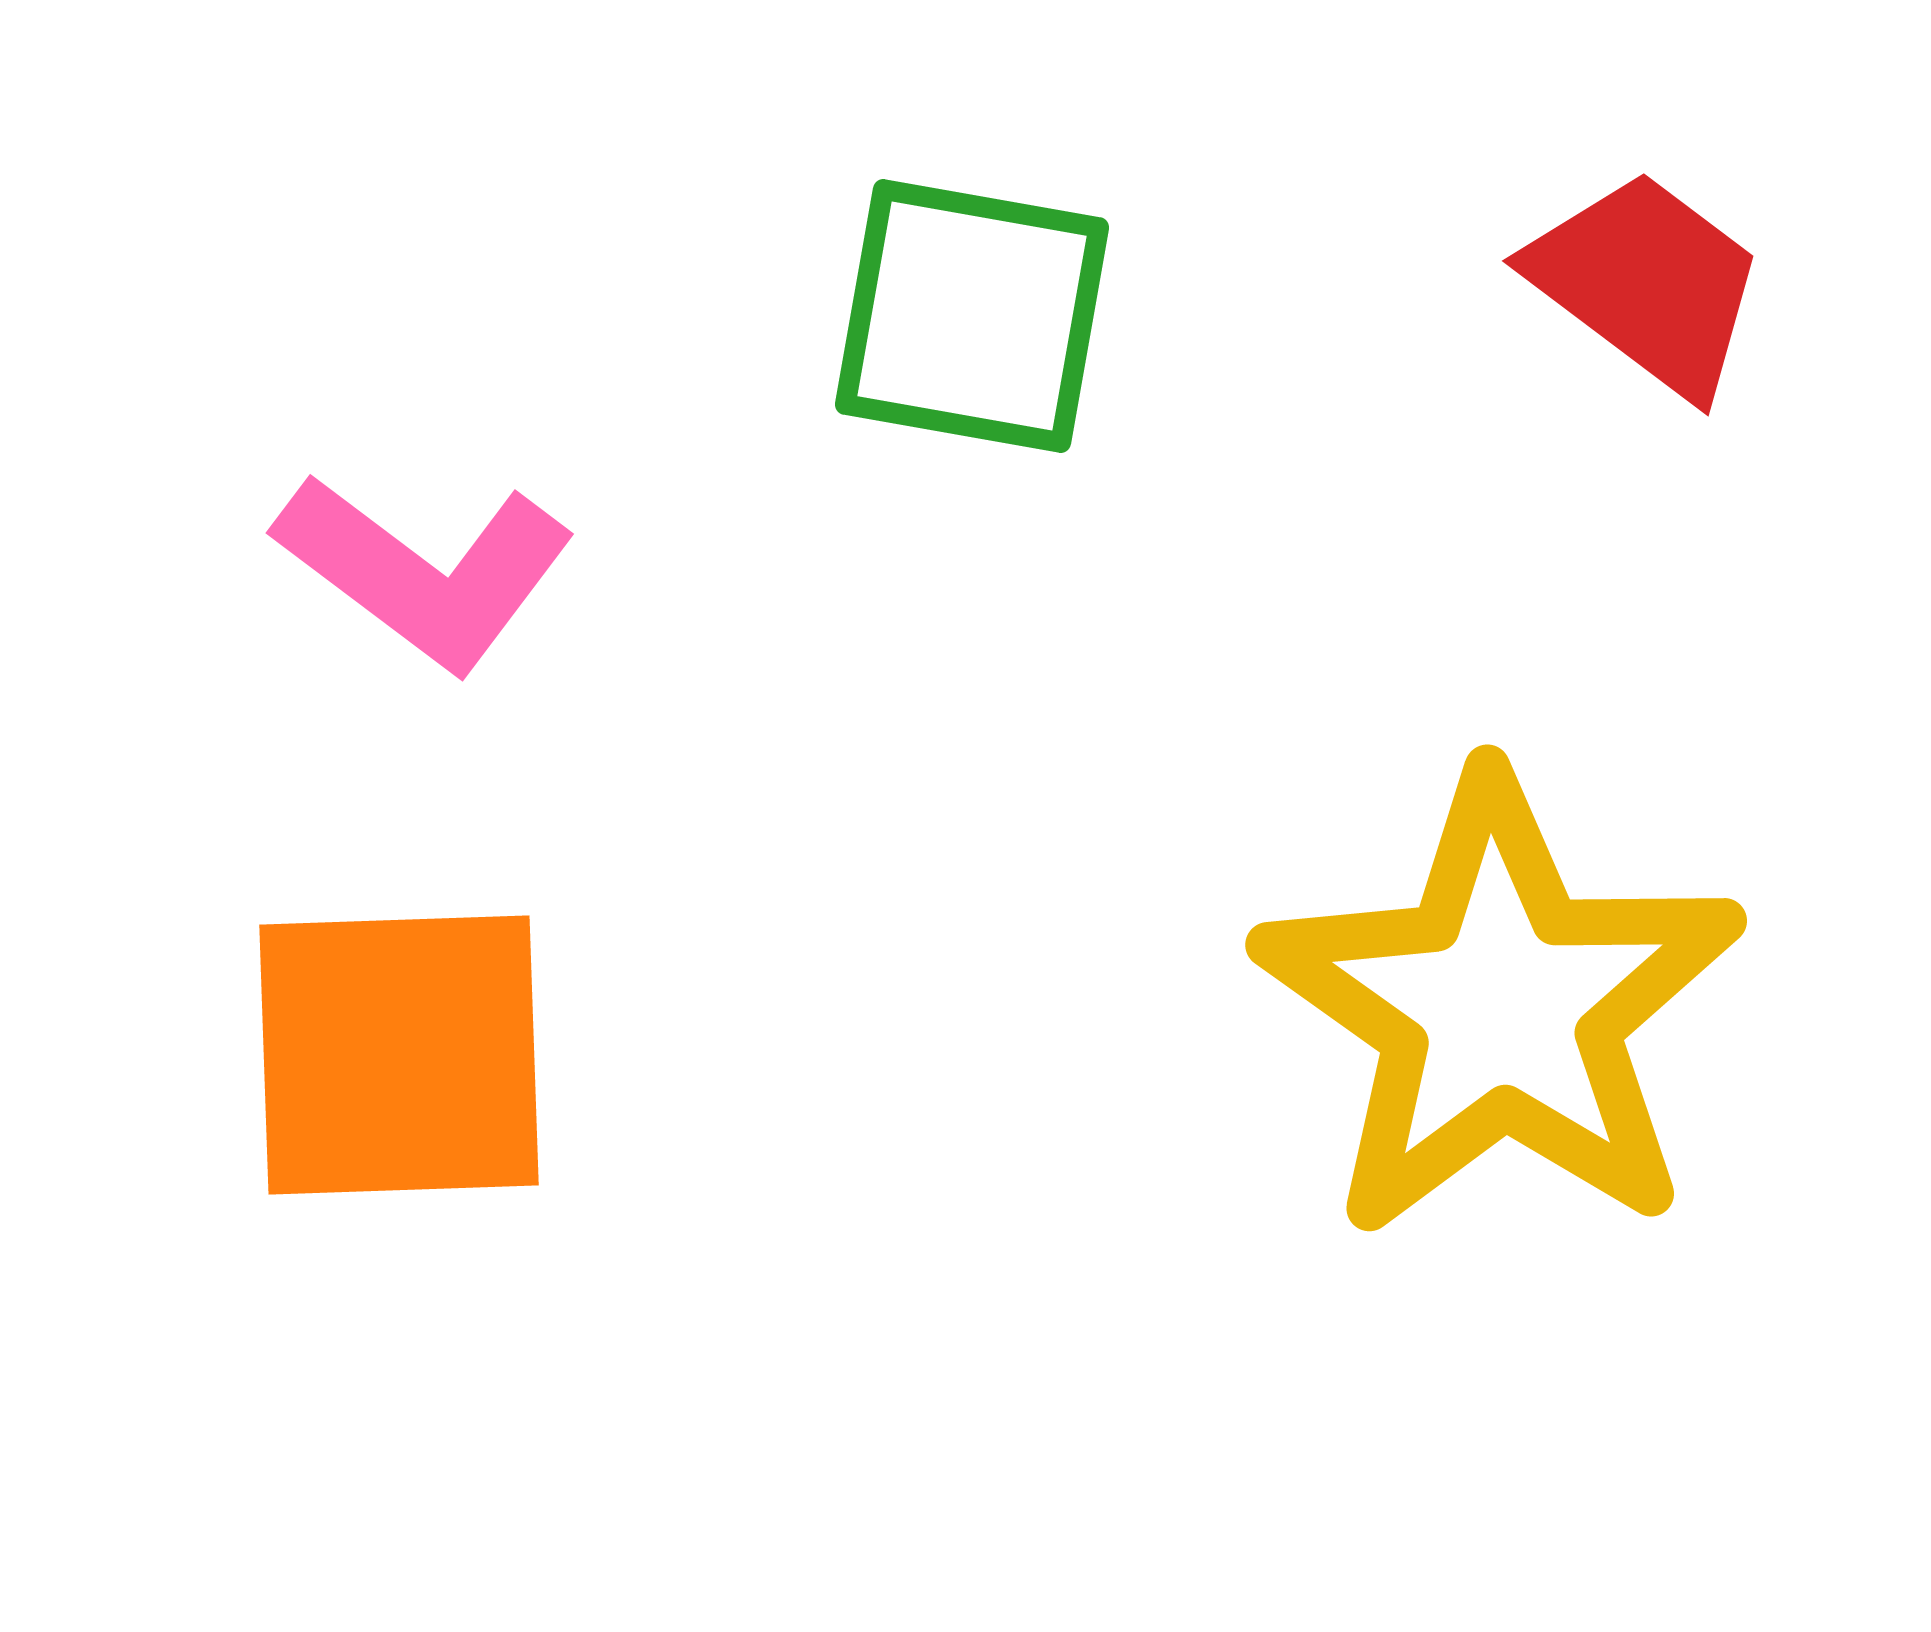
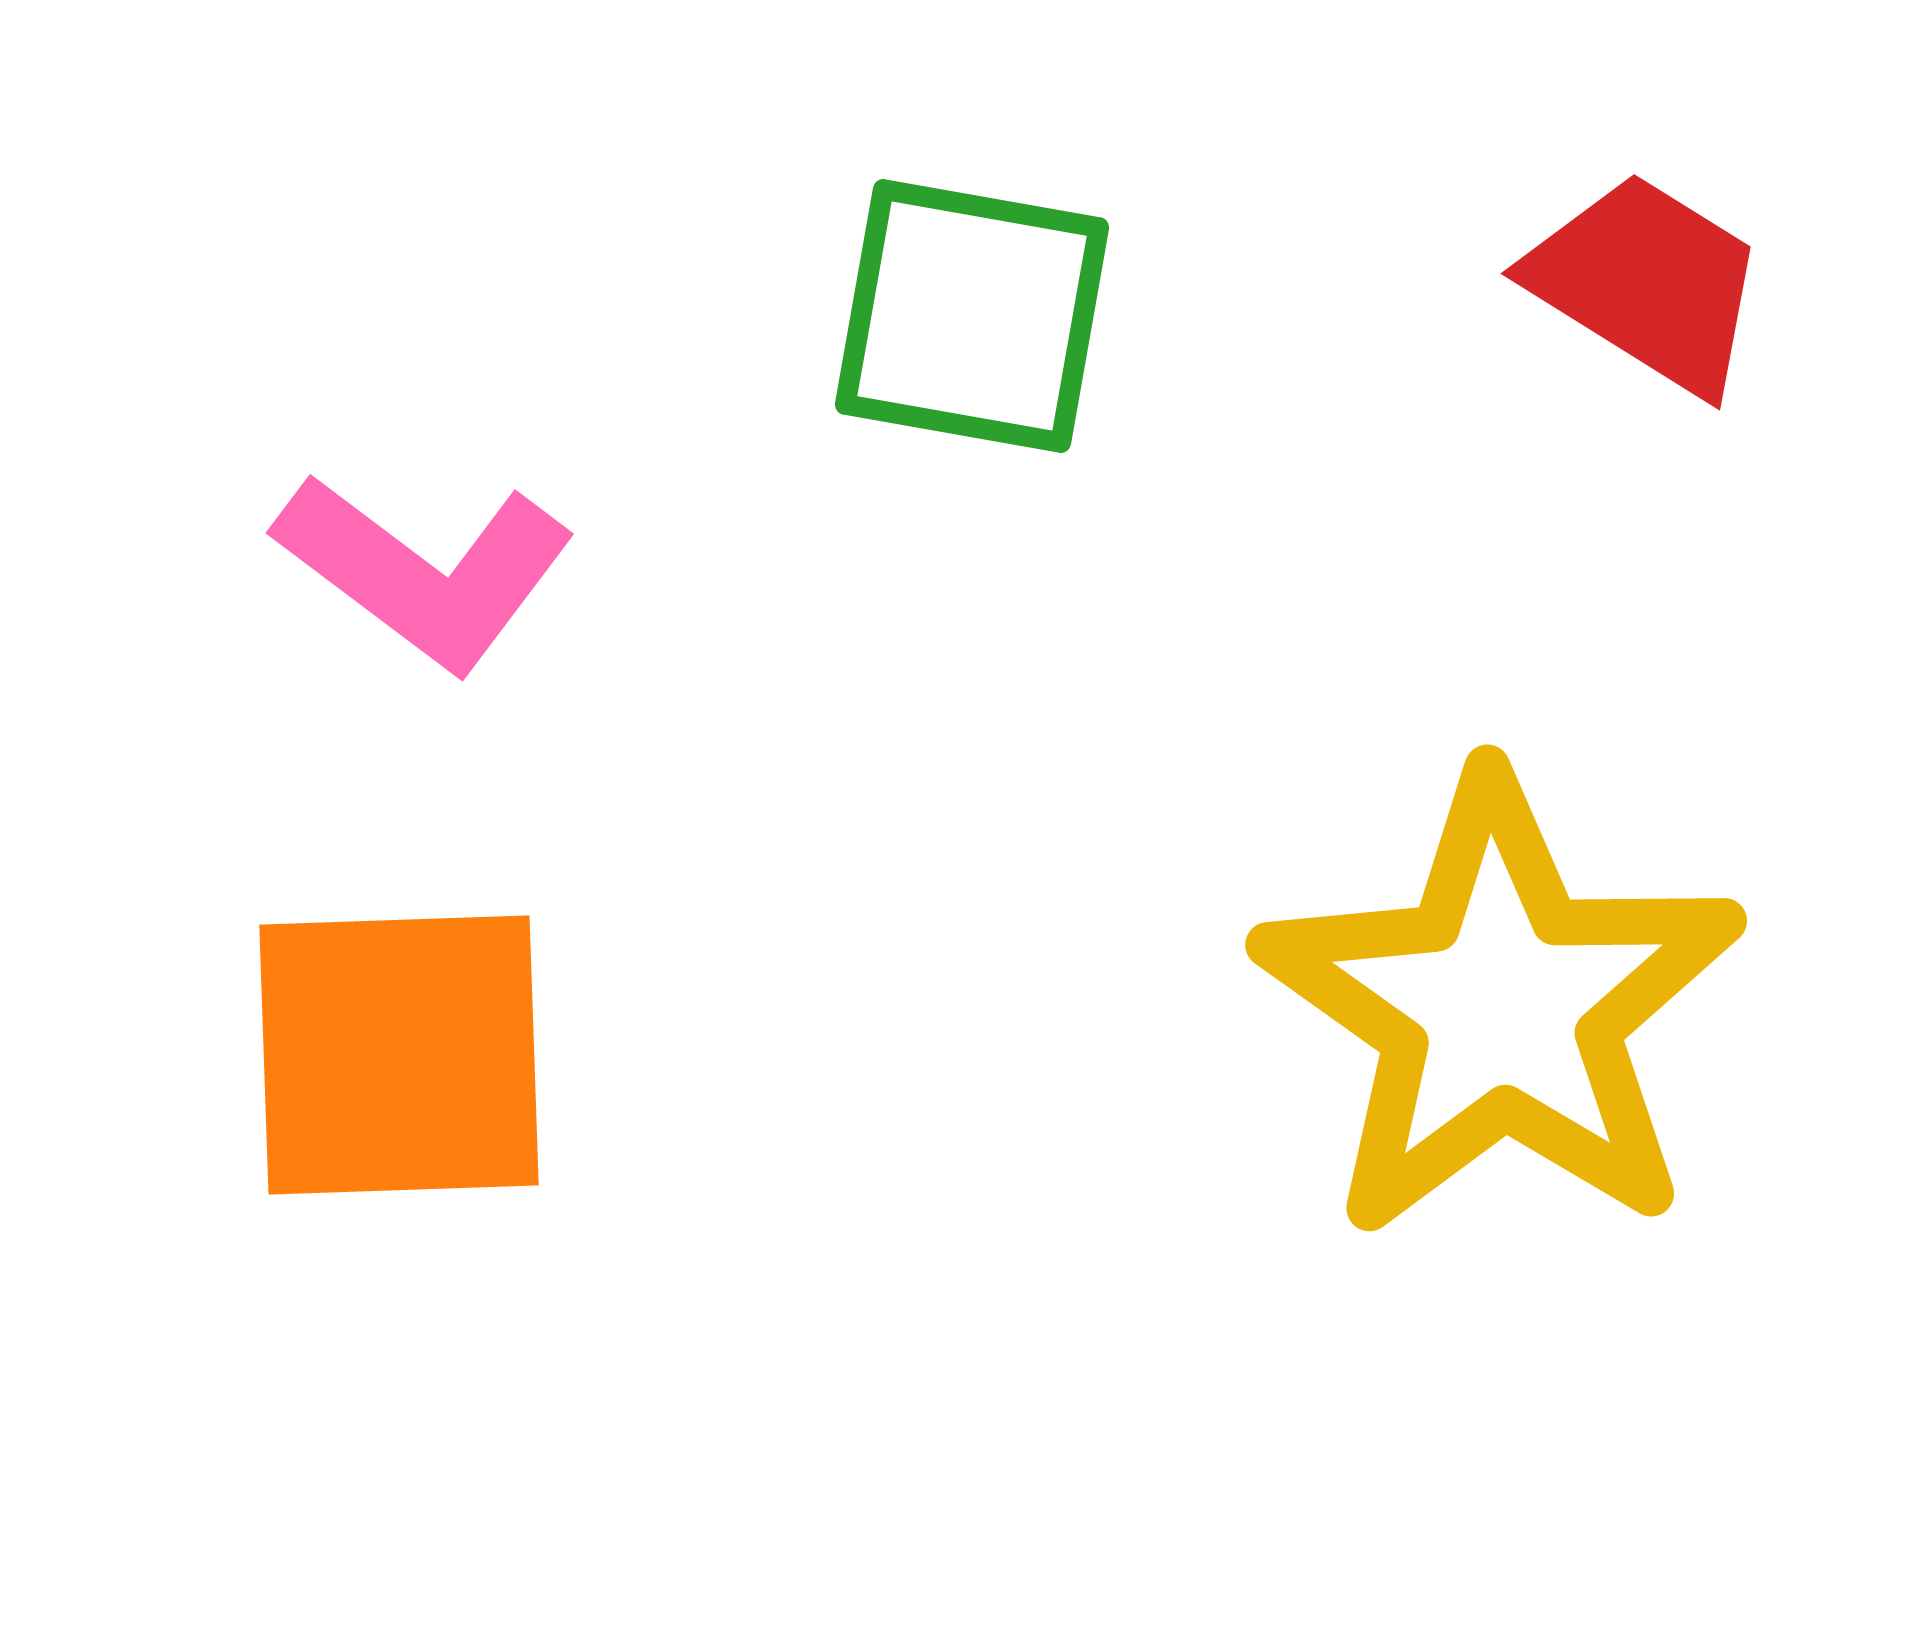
red trapezoid: rotated 5 degrees counterclockwise
